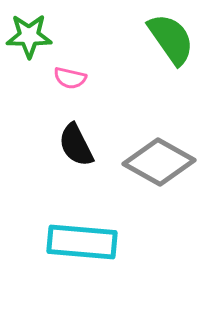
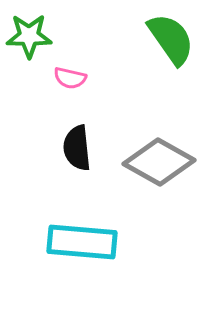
black semicircle: moved 1 px right, 3 px down; rotated 21 degrees clockwise
